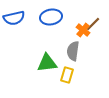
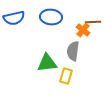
blue ellipse: rotated 15 degrees clockwise
brown line: moved 2 px up; rotated 42 degrees clockwise
yellow rectangle: moved 1 px left, 1 px down
